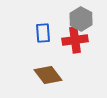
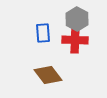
gray hexagon: moved 4 px left
red cross: rotated 10 degrees clockwise
